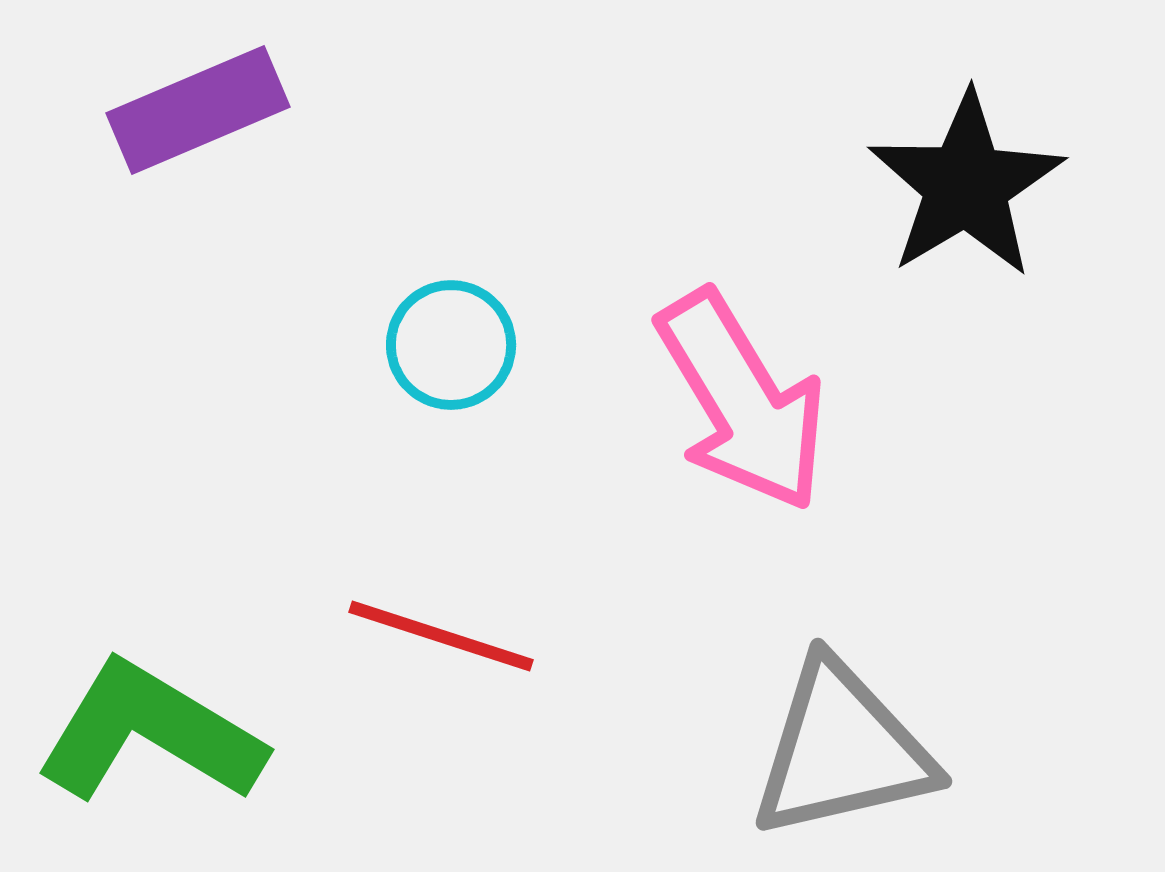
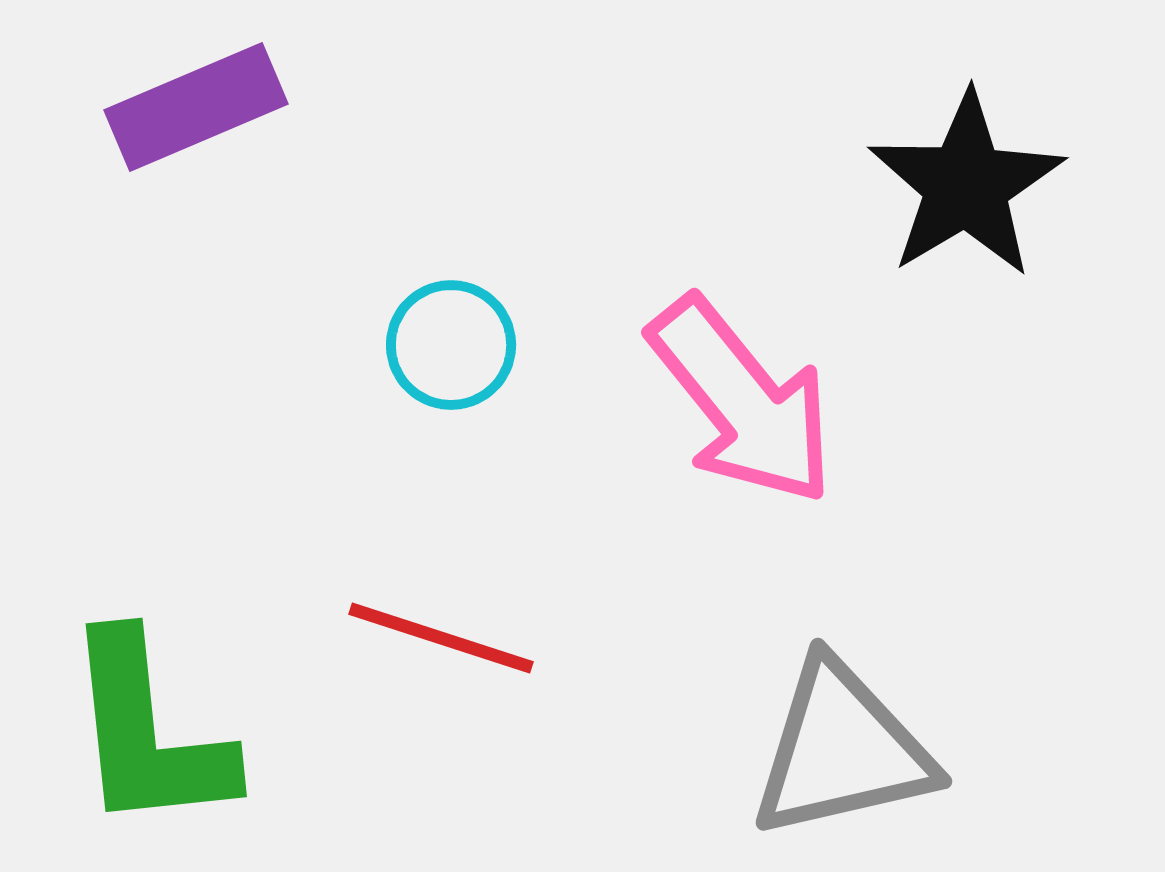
purple rectangle: moved 2 px left, 3 px up
pink arrow: rotated 8 degrees counterclockwise
red line: moved 2 px down
green L-shape: moved 2 px left; rotated 127 degrees counterclockwise
